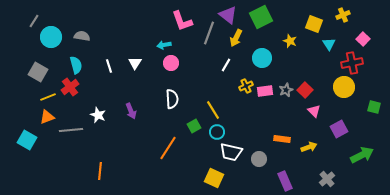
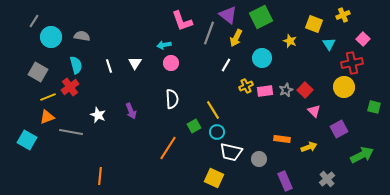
gray line at (71, 130): moved 2 px down; rotated 15 degrees clockwise
orange line at (100, 171): moved 5 px down
